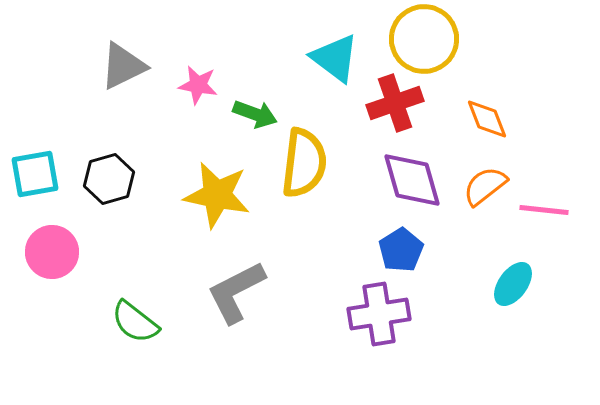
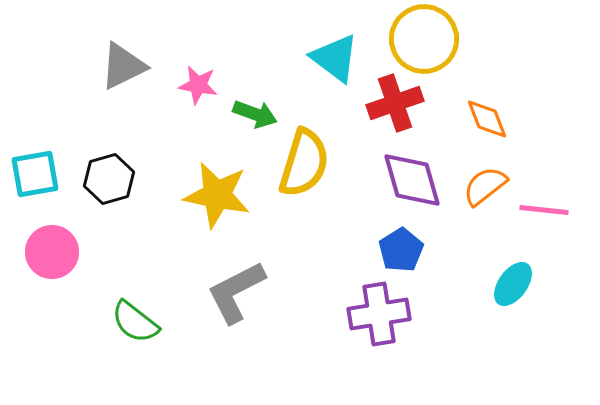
yellow semicircle: rotated 10 degrees clockwise
